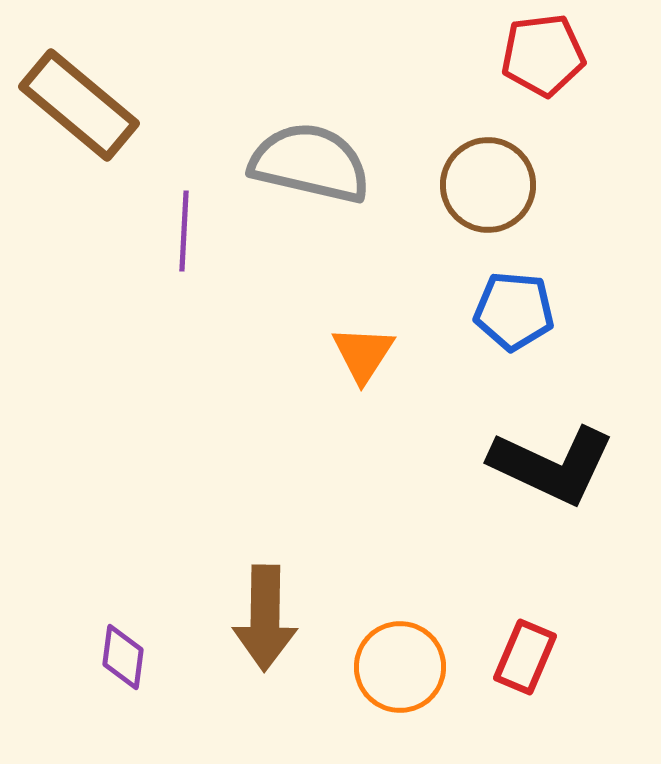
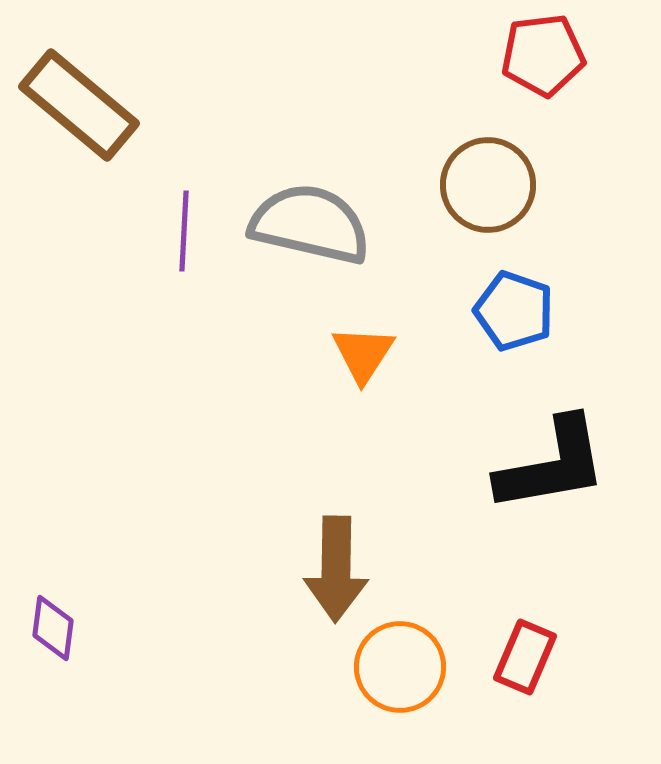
gray semicircle: moved 61 px down
blue pentagon: rotated 14 degrees clockwise
black L-shape: rotated 35 degrees counterclockwise
brown arrow: moved 71 px right, 49 px up
purple diamond: moved 70 px left, 29 px up
